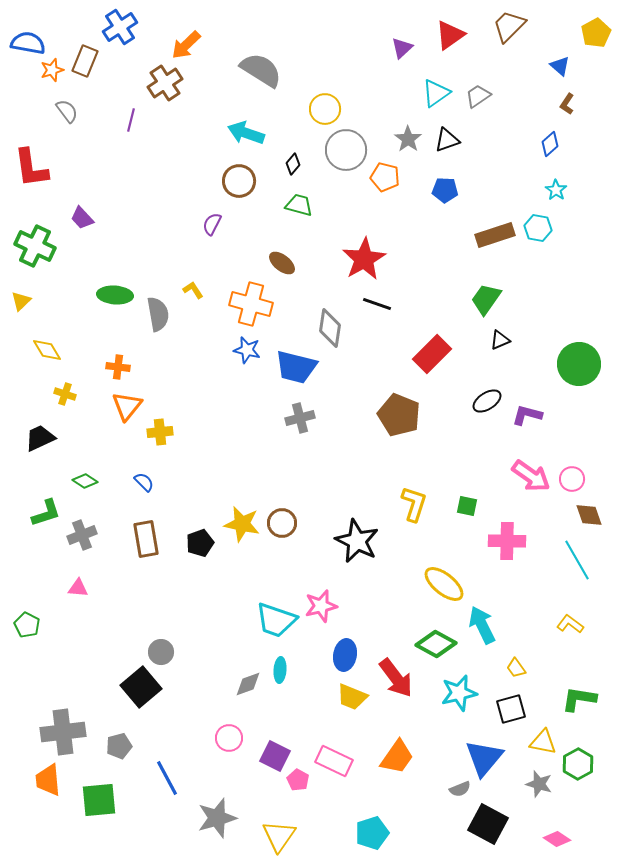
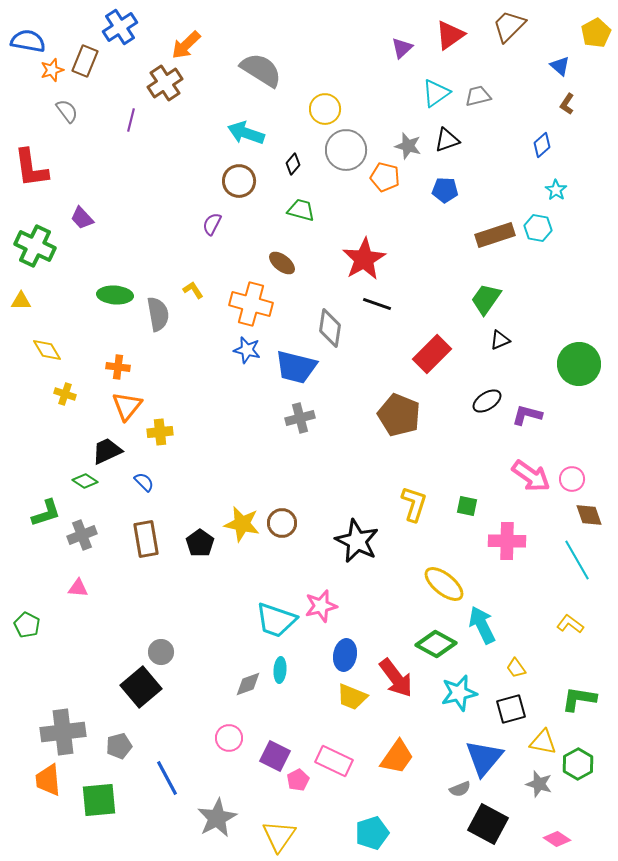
blue semicircle at (28, 43): moved 2 px up
gray trapezoid at (478, 96): rotated 20 degrees clockwise
gray star at (408, 139): moved 7 px down; rotated 20 degrees counterclockwise
blue diamond at (550, 144): moved 8 px left, 1 px down
green trapezoid at (299, 205): moved 2 px right, 5 px down
yellow triangle at (21, 301): rotated 45 degrees clockwise
black trapezoid at (40, 438): moved 67 px right, 13 px down
black pentagon at (200, 543): rotated 16 degrees counterclockwise
pink pentagon at (298, 780): rotated 15 degrees clockwise
gray star at (217, 818): rotated 12 degrees counterclockwise
